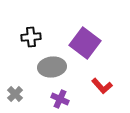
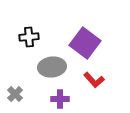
black cross: moved 2 px left
red L-shape: moved 8 px left, 6 px up
purple cross: rotated 24 degrees counterclockwise
